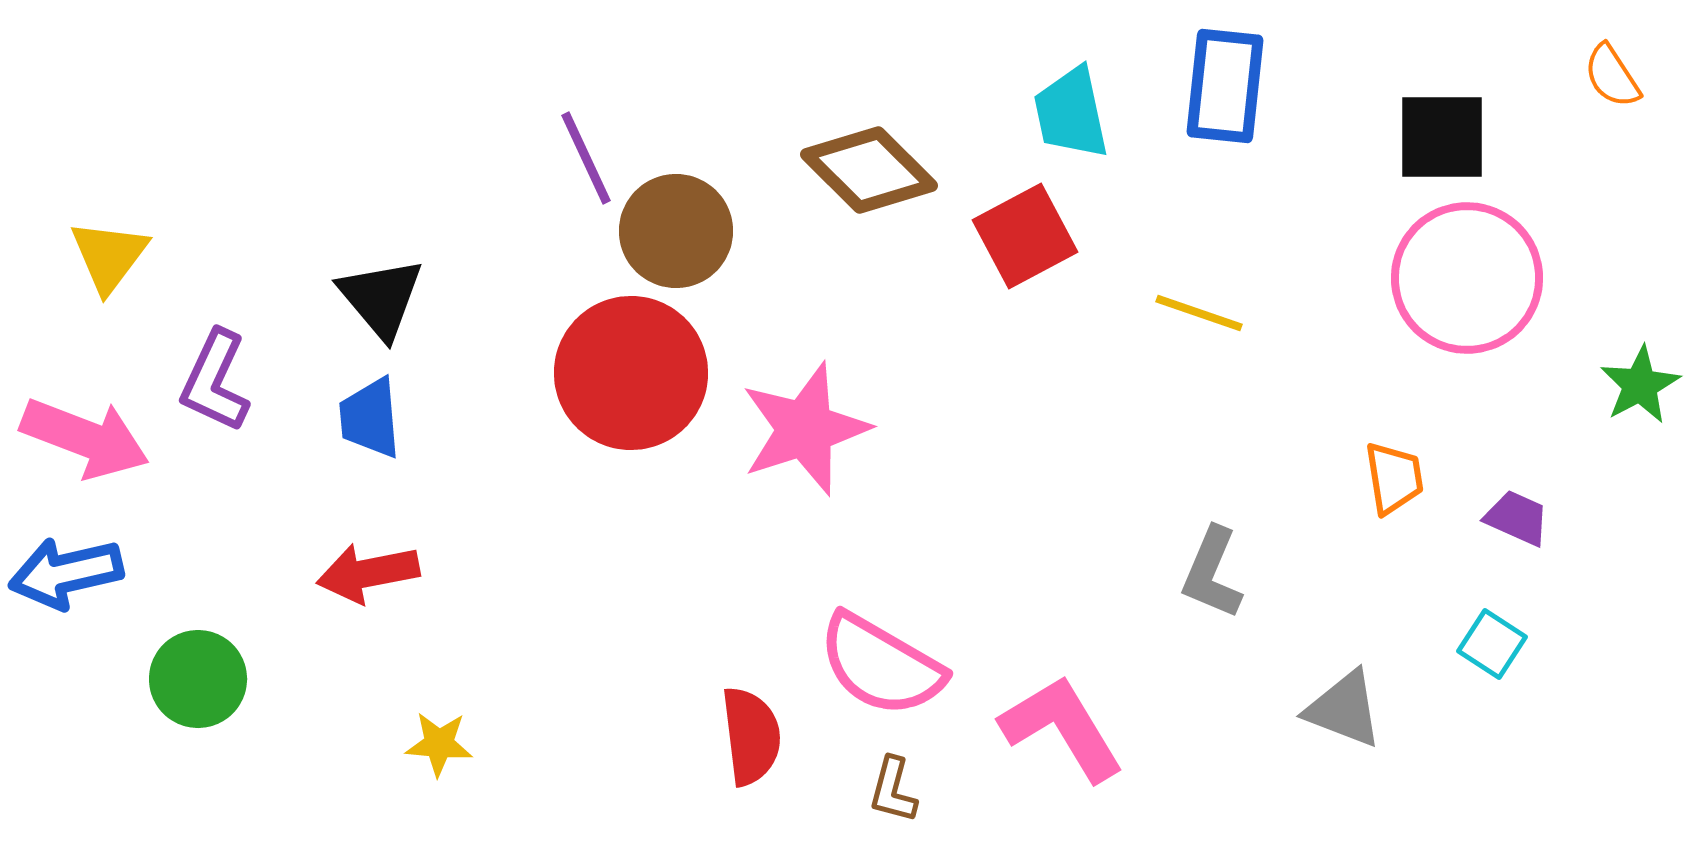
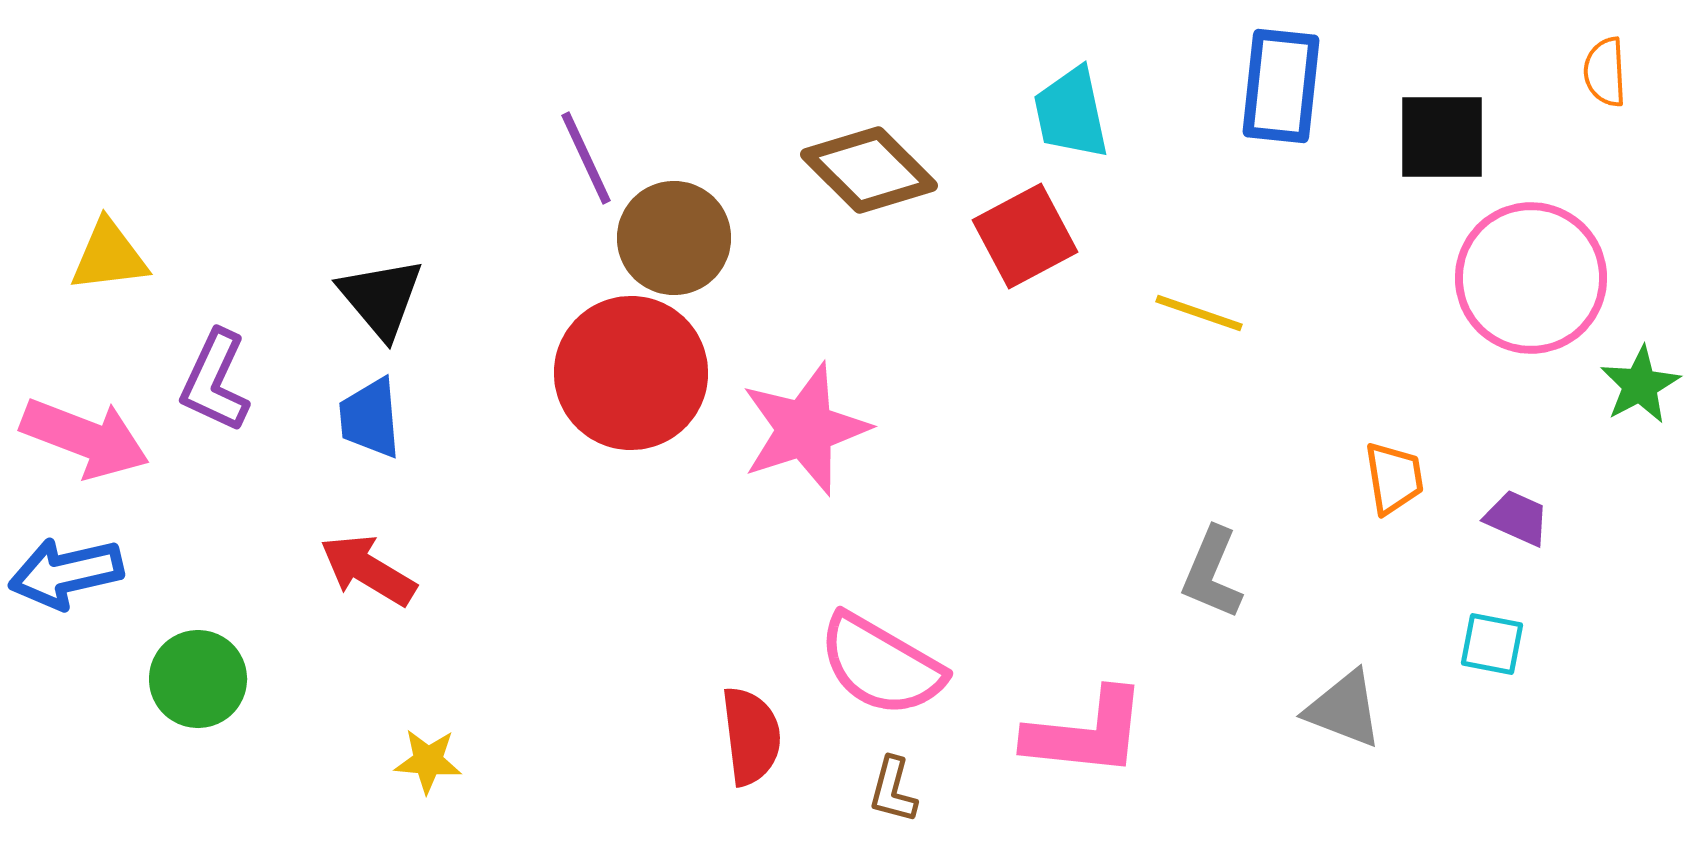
orange semicircle: moved 7 px left, 4 px up; rotated 30 degrees clockwise
blue rectangle: moved 56 px right
brown circle: moved 2 px left, 7 px down
yellow triangle: rotated 46 degrees clockwise
pink circle: moved 64 px right
red arrow: moved 3 px up; rotated 42 degrees clockwise
cyan square: rotated 22 degrees counterclockwise
pink L-shape: moved 24 px right, 5 px down; rotated 127 degrees clockwise
yellow star: moved 11 px left, 17 px down
